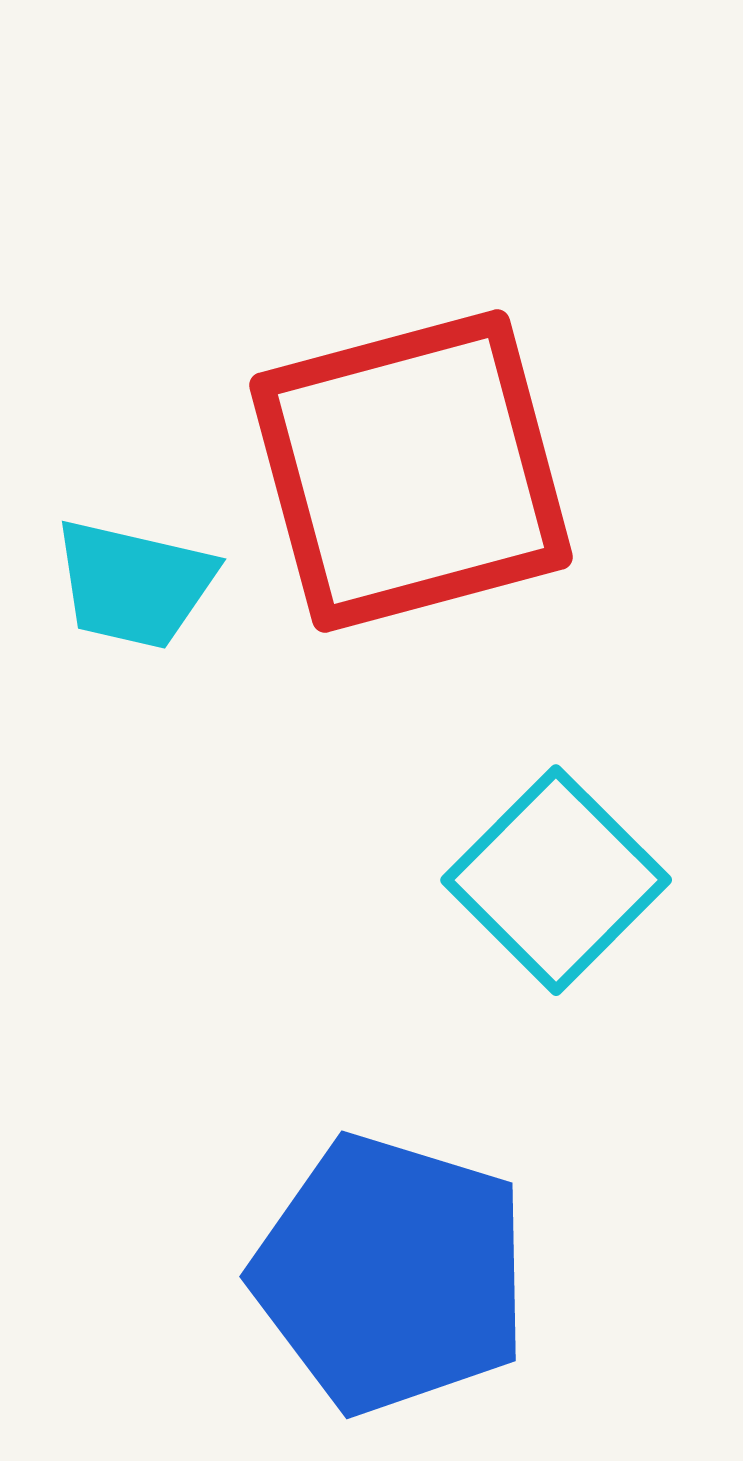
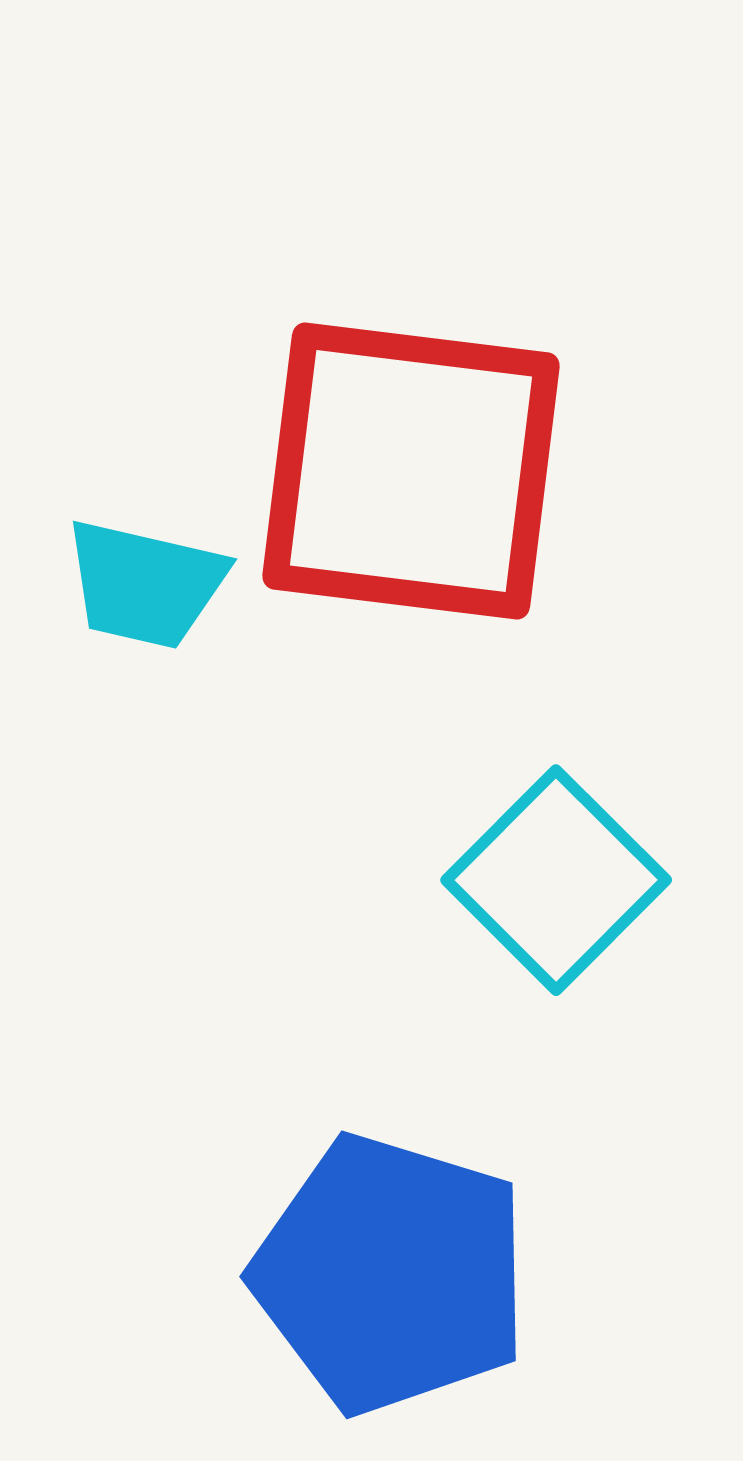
red square: rotated 22 degrees clockwise
cyan trapezoid: moved 11 px right
